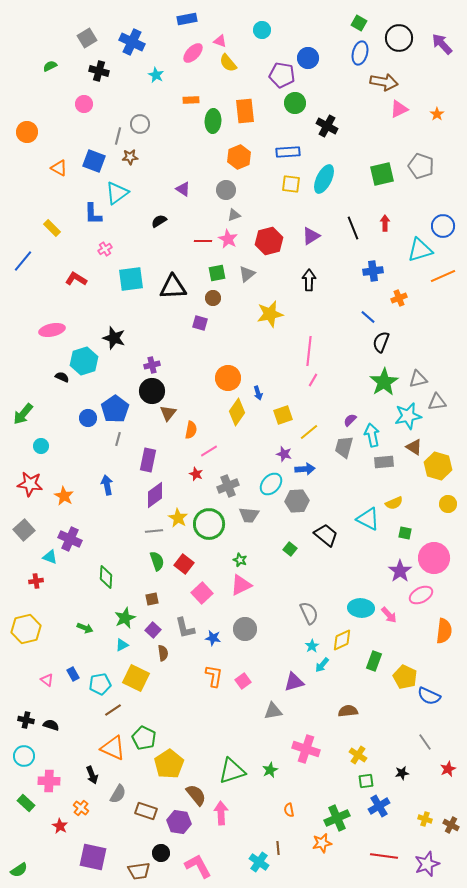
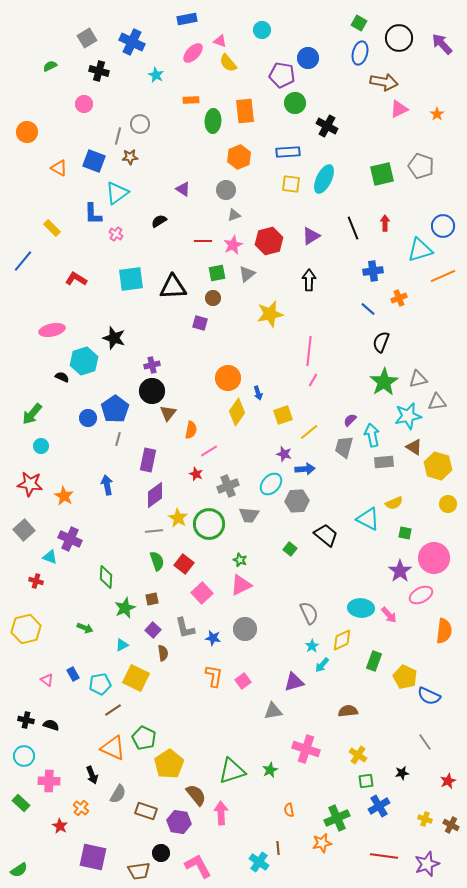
pink star at (228, 239): moved 5 px right, 6 px down; rotated 18 degrees clockwise
pink cross at (105, 249): moved 11 px right, 15 px up; rotated 24 degrees counterclockwise
blue line at (368, 317): moved 8 px up
green arrow at (23, 414): moved 9 px right
red cross at (36, 581): rotated 24 degrees clockwise
green star at (125, 618): moved 10 px up
red star at (448, 769): moved 12 px down
green rectangle at (26, 803): moved 5 px left
